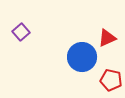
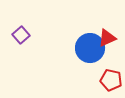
purple square: moved 3 px down
blue circle: moved 8 px right, 9 px up
